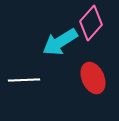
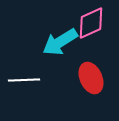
pink diamond: rotated 24 degrees clockwise
red ellipse: moved 2 px left
